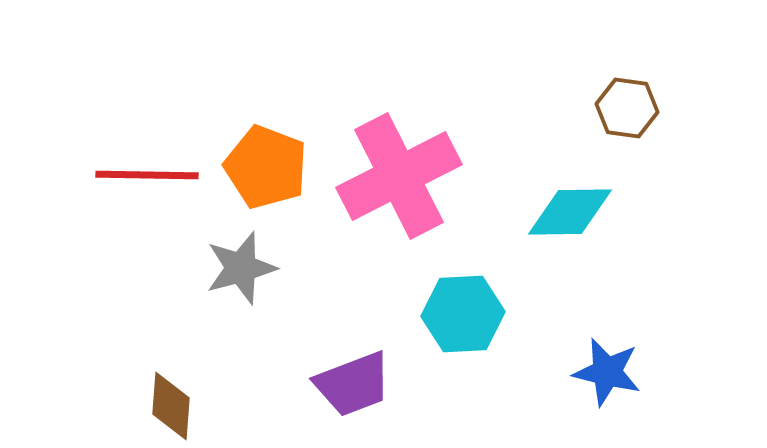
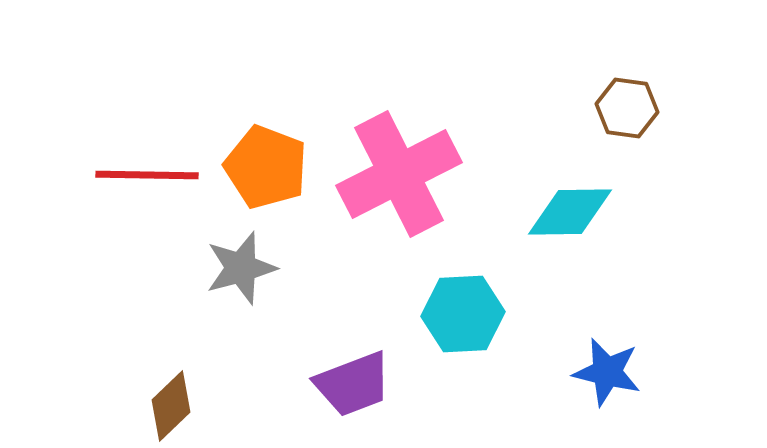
pink cross: moved 2 px up
brown diamond: rotated 42 degrees clockwise
